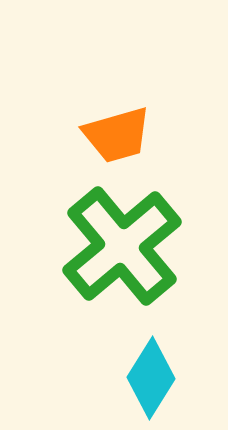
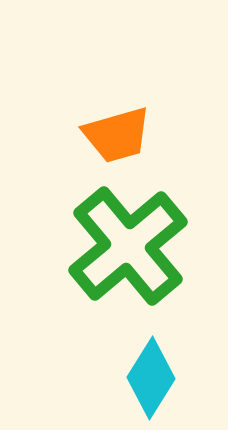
green cross: moved 6 px right
